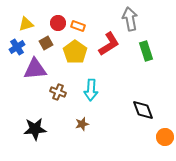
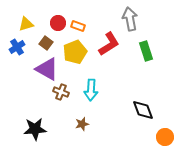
brown square: rotated 24 degrees counterclockwise
yellow pentagon: rotated 15 degrees clockwise
purple triangle: moved 12 px right; rotated 35 degrees clockwise
brown cross: moved 3 px right
